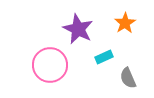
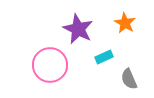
orange star: rotated 10 degrees counterclockwise
gray semicircle: moved 1 px right, 1 px down
